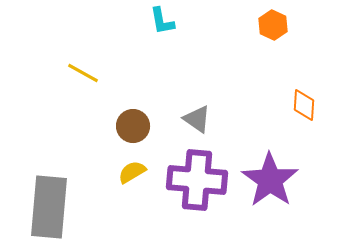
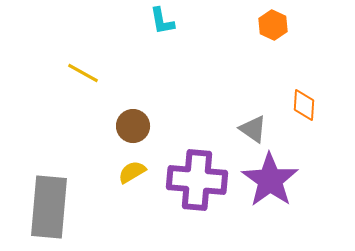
gray triangle: moved 56 px right, 10 px down
